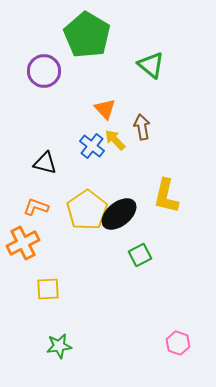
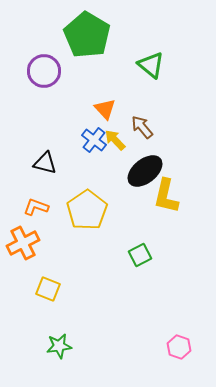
brown arrow: rotated 30 degrees counterclockwise
blue cross: moved 2 px right, 6 px up
black ellipse: moved 26 px right, 43 px up
yellow square: rotated 25 degrees clockwise
pink hexagon: moved 1 px right, 4 px down
